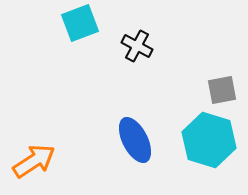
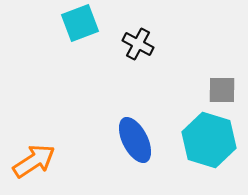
black cross: moved 1 px right, 2 px up
gray square: rotated 12 degrees clockwise
